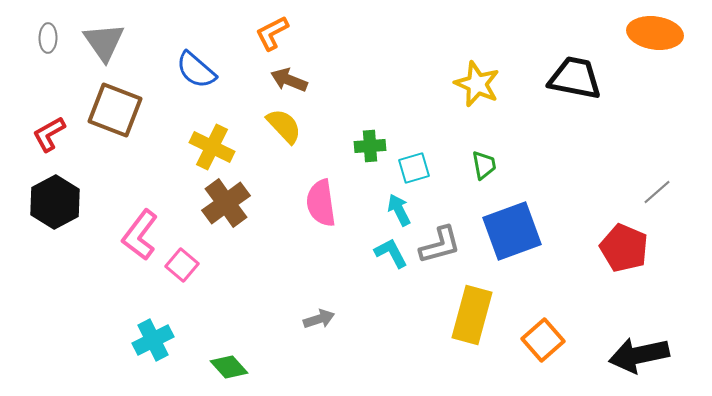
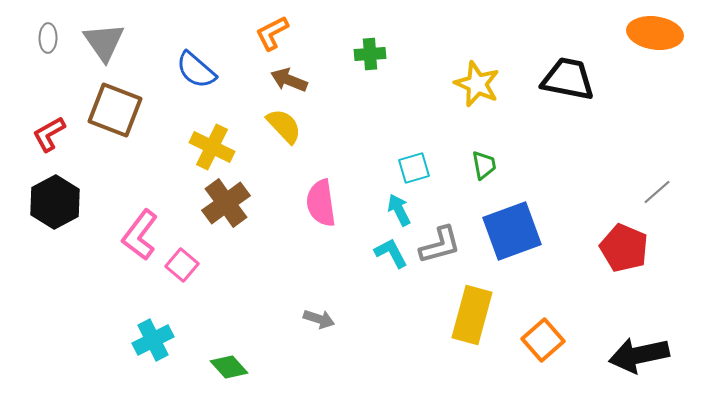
black trapezoid: moved 7 px left, 1 px down
green cross: moved 92 px up
gray arrow: rotated 36 degrees clockwise
